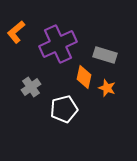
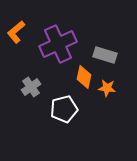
orange star: rotated 12 degrees counterclockwise
